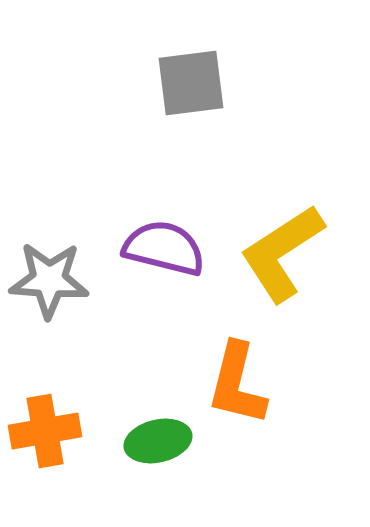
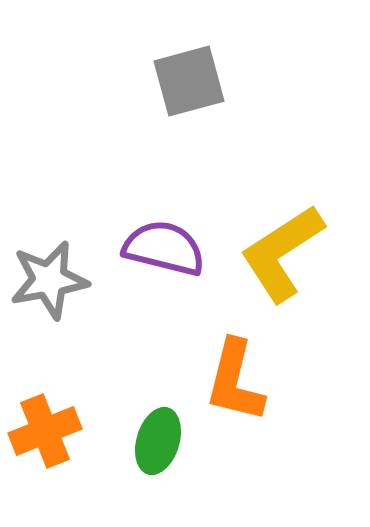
gray square: moved 2 px left, 2 px up; rotated 8 degrees counterclockwise
gray star: rotated 14 degrees counterclockwise
orange L-shape: moved 2 px left, 3 px up
orange cross: rotated 12 degrees counterclockwise
green ellipse: rotated 60 degrees counterclockwise
